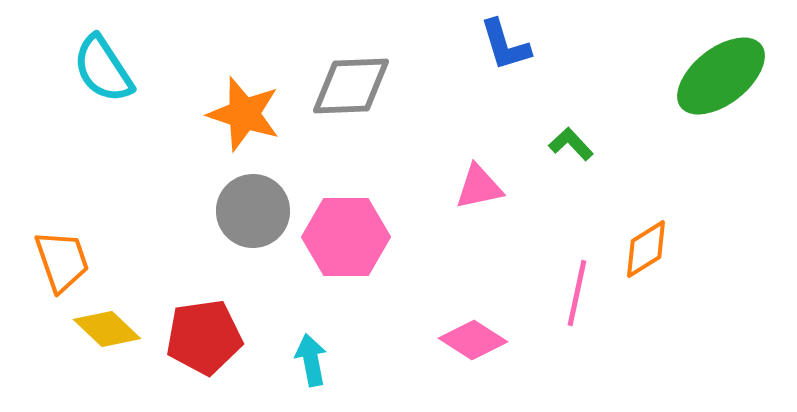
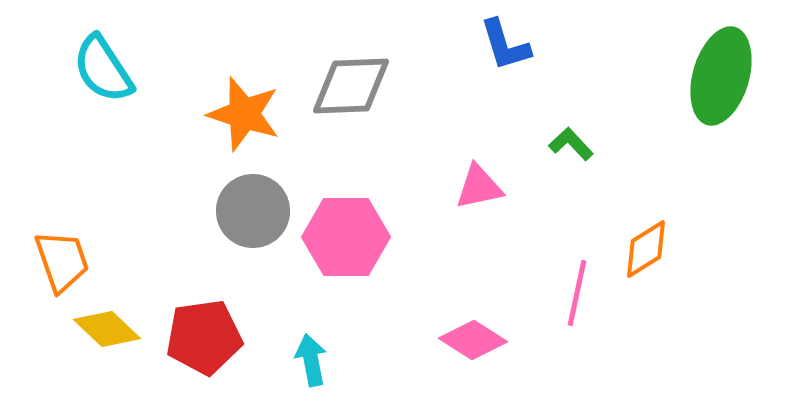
green ellipse: rotated 36 degrees counterclockwise
